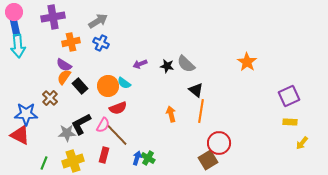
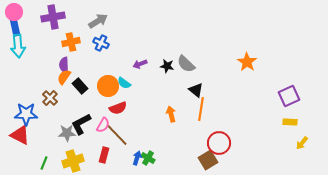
purple semicircle: rotated 56 degrees clockwise
orange line: moved 2 px up
